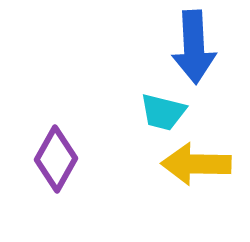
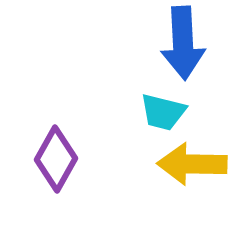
blue arrow: moved 11 px left, 4 px up
yellow arrow: moved 4 px left
